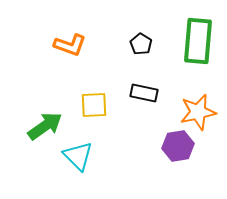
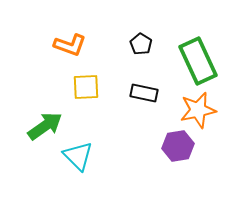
green rectangle: moved 20 px down; rotated 30 degrees counterclockwise
yellow square: moved 8 px left, 18 px up
orange star: moved 2 px up
